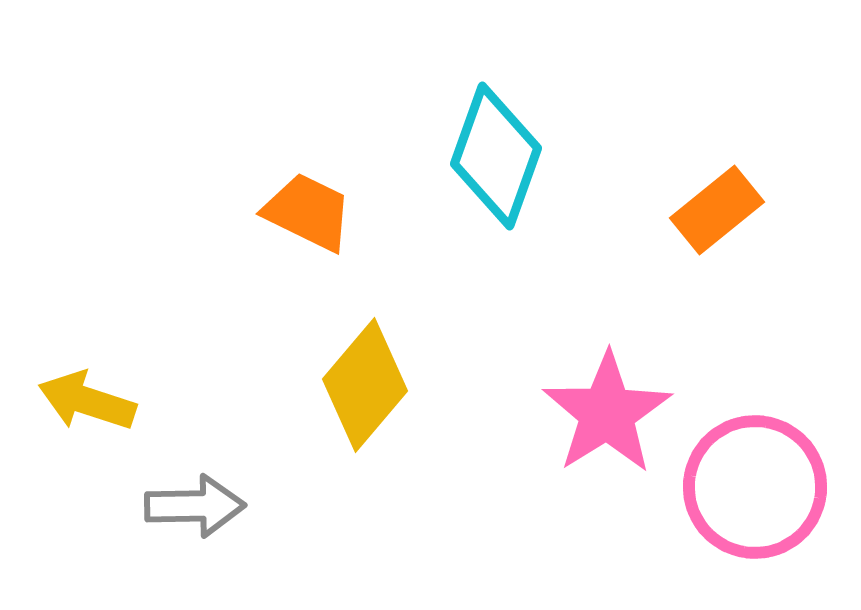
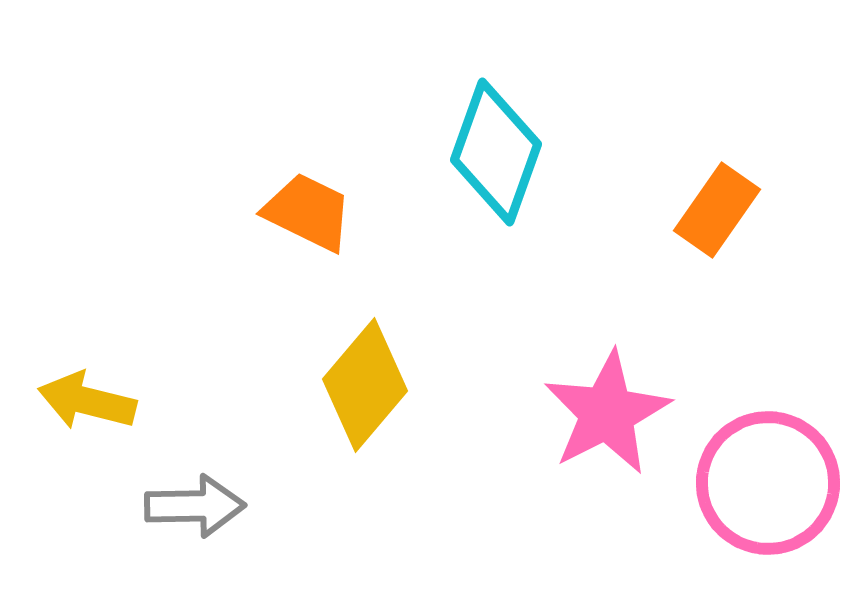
cyan diamond: moved 4 px up
orange rectangle: rotated 16 degrees counterclockwise
yellow arrow: rotated 4 degrees counterclockwise
pink star: rotated 5 degrees clockwise
pink circle: moved 13 px right, 4 px up
